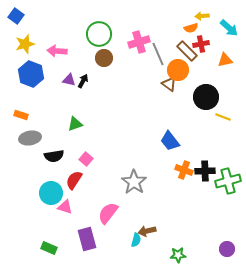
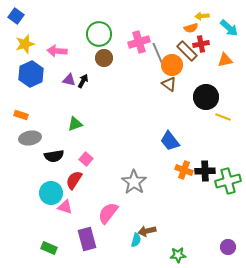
orange circle: moved 6 px left, 5 px up
blue hexagon: rotated 15 degrees clockwise
purple circle: moved 1 px right, 2 px up
